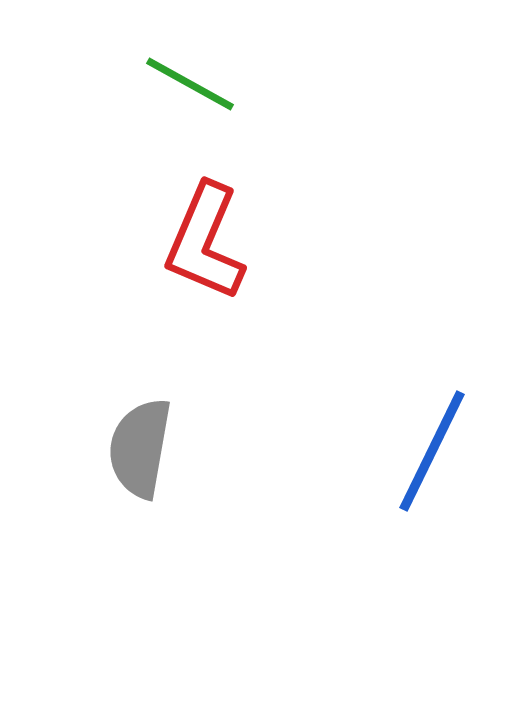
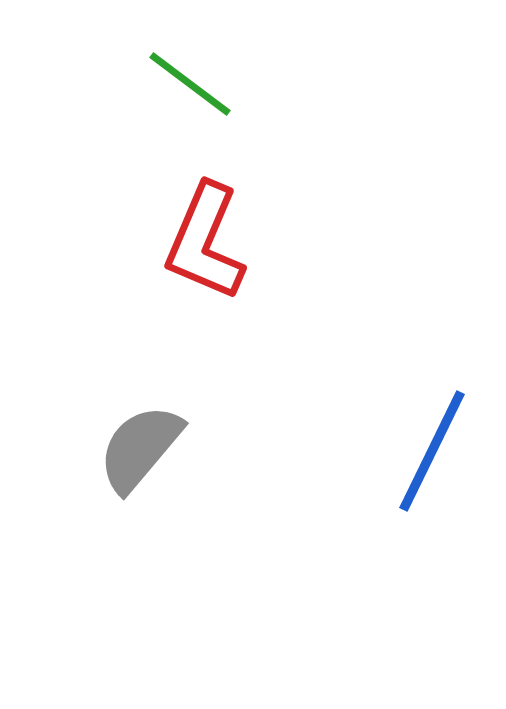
green line: rotated 8 degrees clockwise
gray semicircle: rotated 30 degrees clockwise
